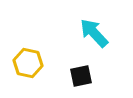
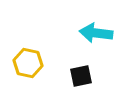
cyan arrow: moved 2 px right; rotated 40 degrees counterclockwise
